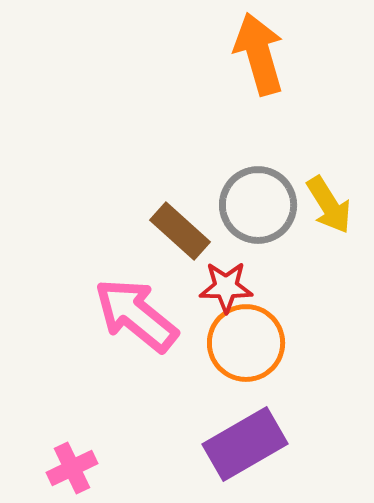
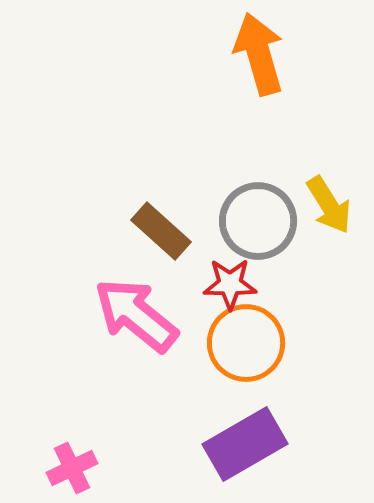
gray circle: moved 16 px down
brown rectangle: moved 19 px left
red star: moved 4 px right, 3 px up
